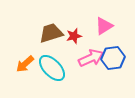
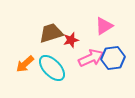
red star: moved 3 px left, 4 px down
